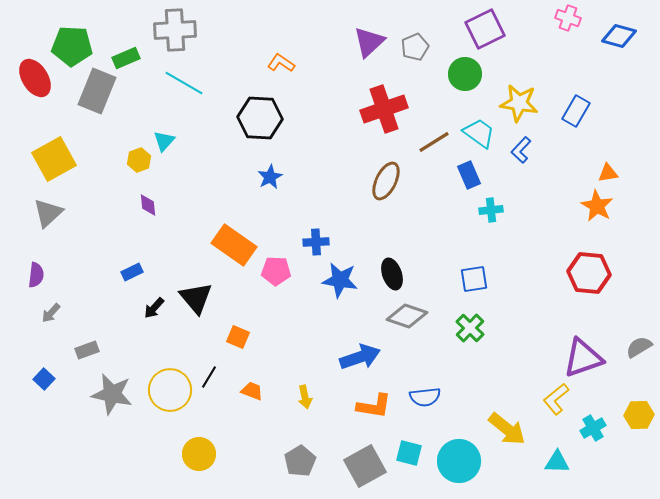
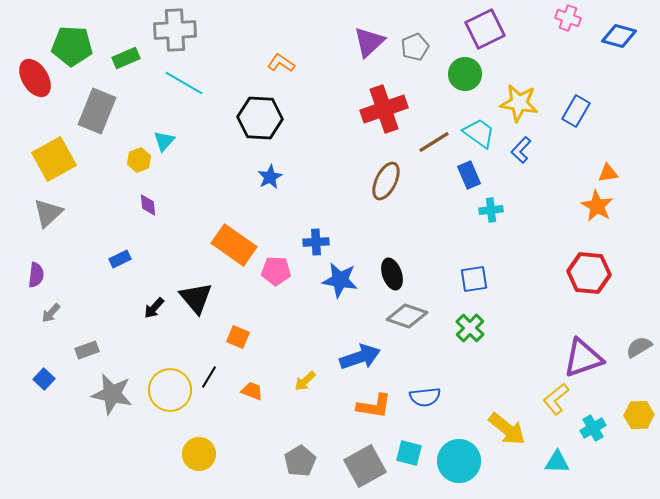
gray rectangle at (97, 91): moved 20 px down
blue rectangle at (132, 272): moved 12 px left, 13 px up
yellow arrow at (305, 397): moved 16 px up; rotated 60 degrees clockwise
